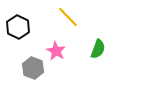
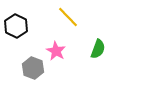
black hexagon: moved 2 px left, 1 px up
